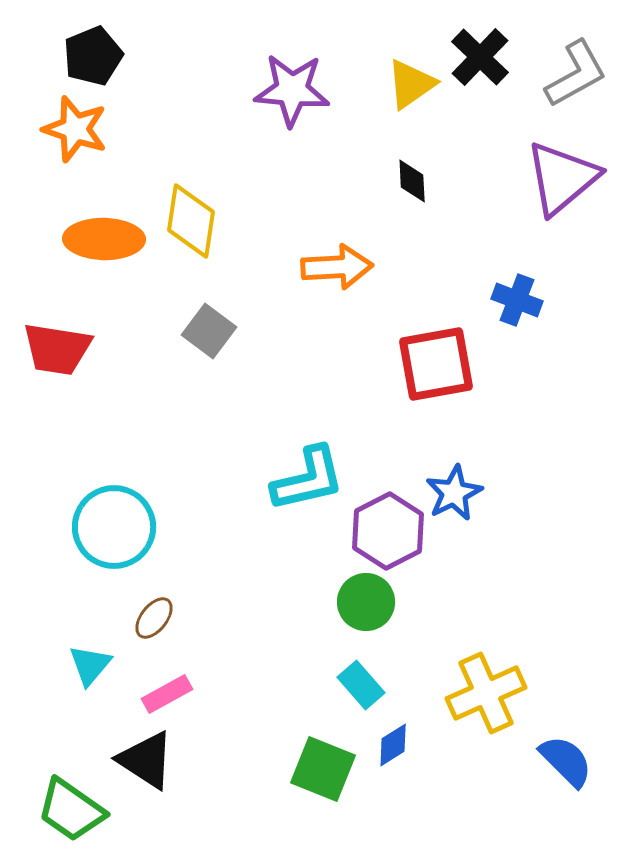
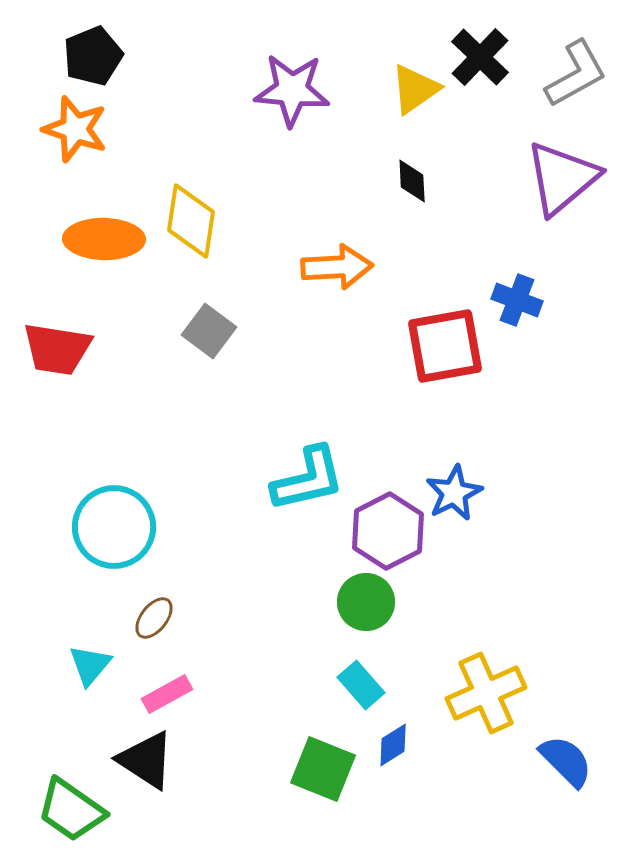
yellow triangle: moved 4 px right, 5 px down
red square: moved 9 px right, 18 px up
